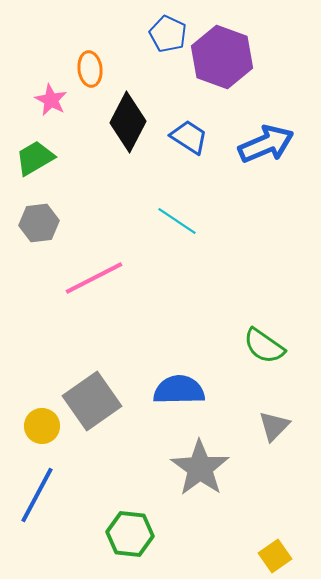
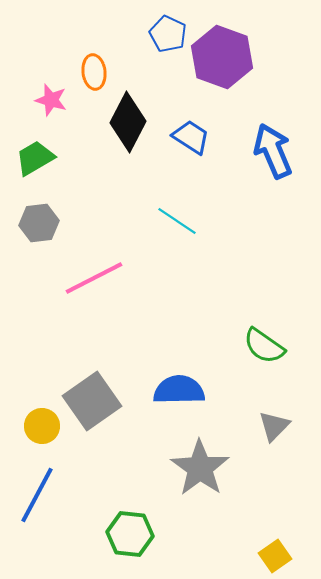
orange ellipse: moved 4 px right, 3 px down
pink star: rotated 12 degrees counterclockwise
blue trapezoid: moved 2 px right
blue arrow: moved 7 px right, 7 px down; rotated 90 degrees counterclockwise
